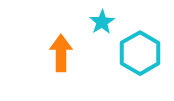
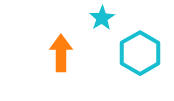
cyan star: moved 4 px up
